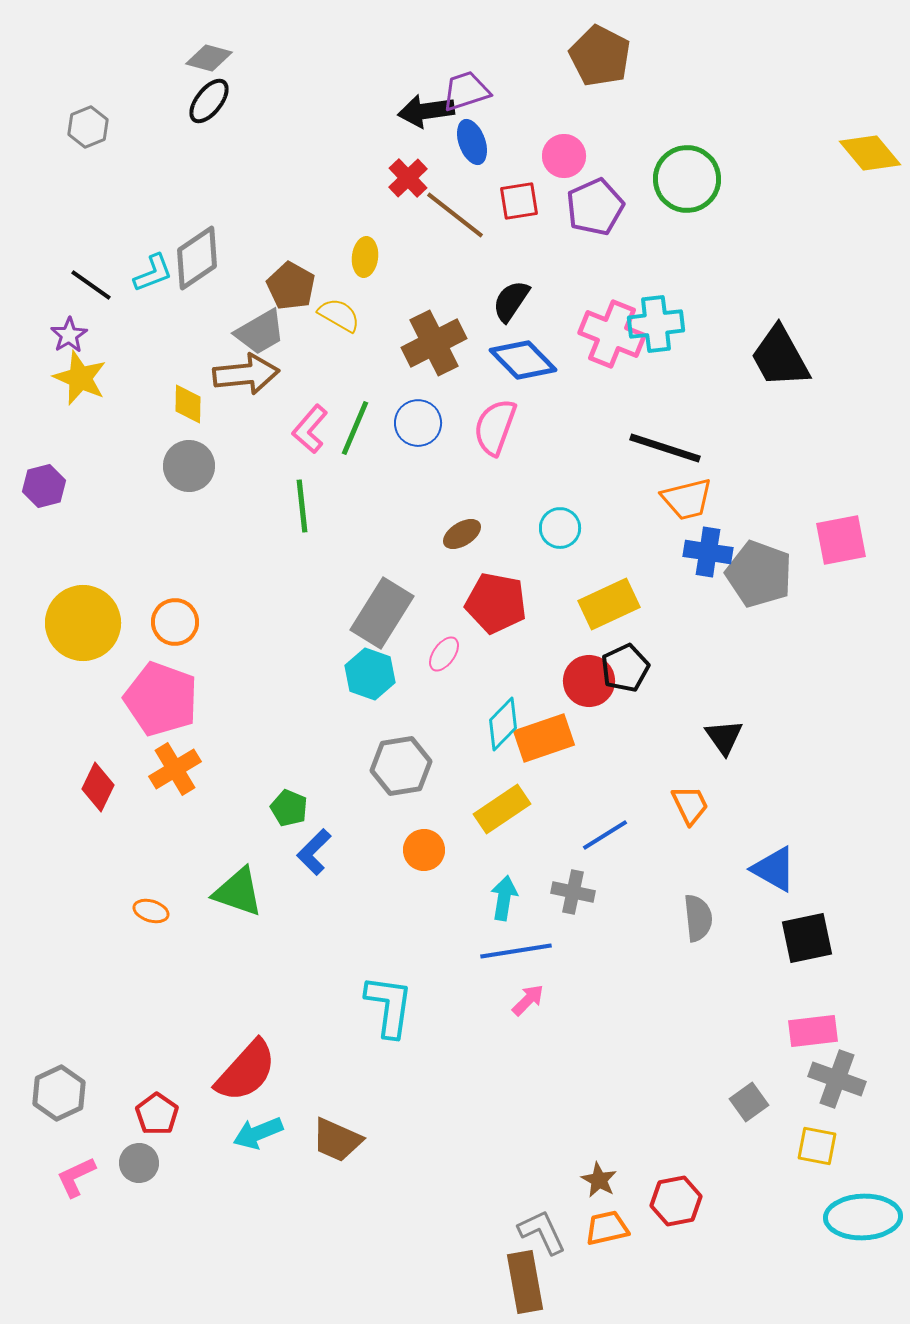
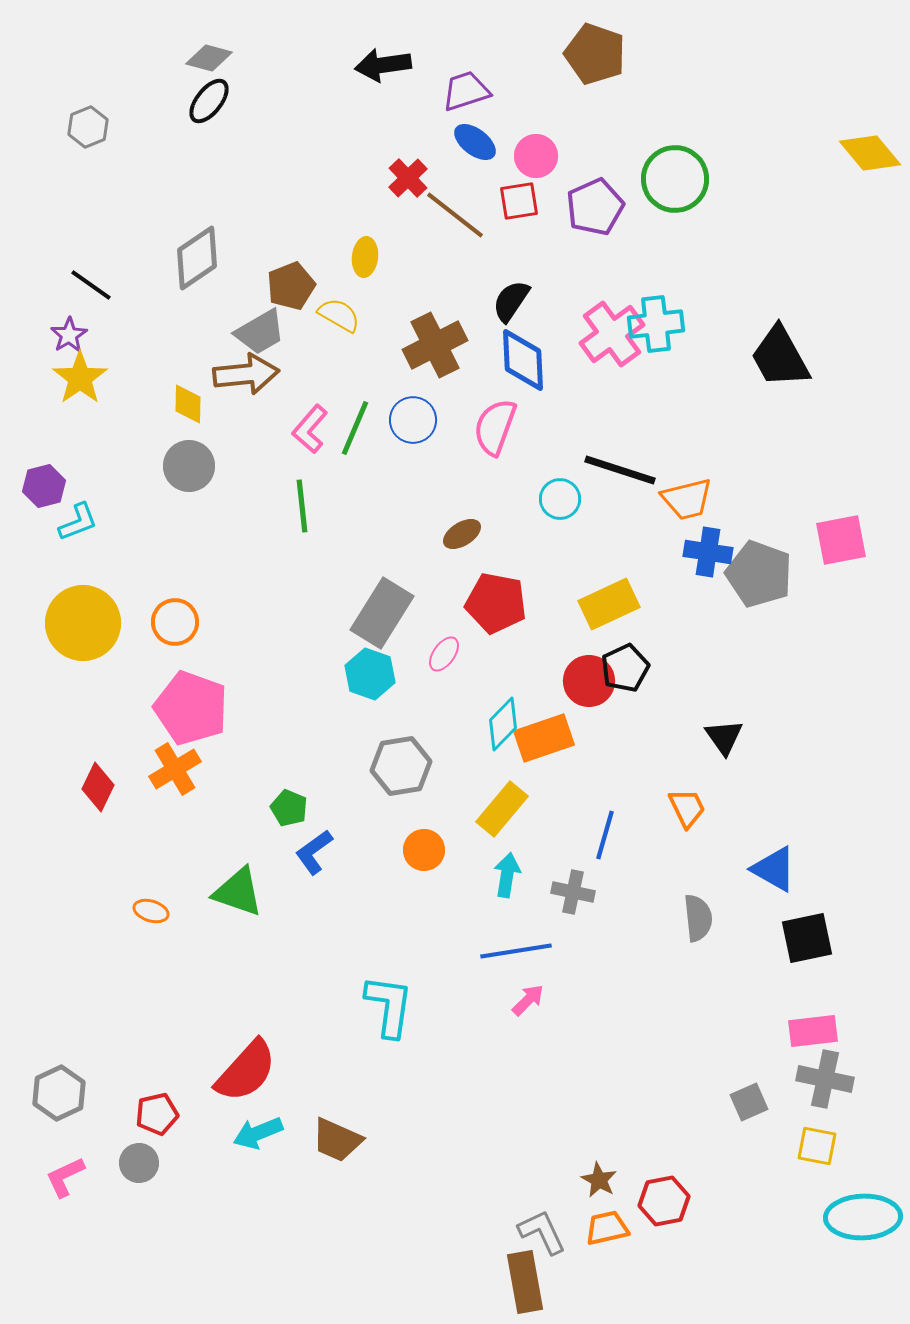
brown pentagon at (600, 56): moved 5 px left, 2 px up; rotated 8 degrees counterclockwise
black arrow at (426, 111): moved 43 px left, 46 px up
blue ellipse at (472, 142): moved 3 px right; rotated 33 degrees counterclockwise
pink circle at (564, 156): moved 28 px left
green circle at (687, 179): moved 12 px left
cyan L-shape at (153, 273): moved 75 px left, 249 px down
brown pentagon at (291, 286): rotated 21 degrees clockwise
pink cross at (612, 334): rotated 32 degrees clockwise
brown cross at (434, 343): moved 1 px right, 2 px down
blue diamond at (523, 360): rotated 42 degrees clockwise
yellow star at (80, 378): rotated 14 degrees clockwise
blue circle at (418, 423): moved 5 px left, 3 px up
black line at (665, 448): moved 45 px left, 22 px down
cyan circle at (560, 528): moved 29 px up
pink pentagon at (161, 699): moved 30 px right, 9 px down
orange trapezoid at (690, 805): moved 3 px left, 3 px down
yellow rectangle at (502, 809): rotated 16 degrees counterclockwise
blue line at (605, 835): rotated 42 degrees counterclockwise
blue L-shape at (314, 852): rotated 9 degrees clockwise
cyan arrow at (504, 898): moved 3 px right, 23 px up
gray cross at (837, 1079): moved 12 px left; rotated 8 degrees counterclockwise
gray square at (749, 1102): rotated 12 degrees clockwise
red pentagon at (157, 1114): rotated 24 degrees clockwise
pink L-shape at (76, 1177): moved 11 px left
red hexagon at (676, 1201): moved 12 px left
